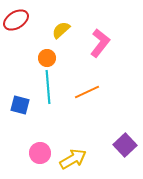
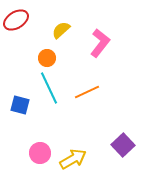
cyan line: moved 1 px right, 1 px down; rotated 20 degrees counterclockwise
purple square: moved 2 px left
